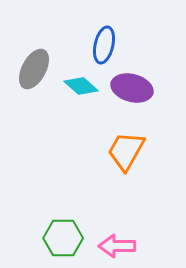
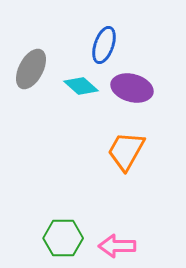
blue ellipse: rotated 6 degrees clockwise
gray ellipse: moved 3 px left
